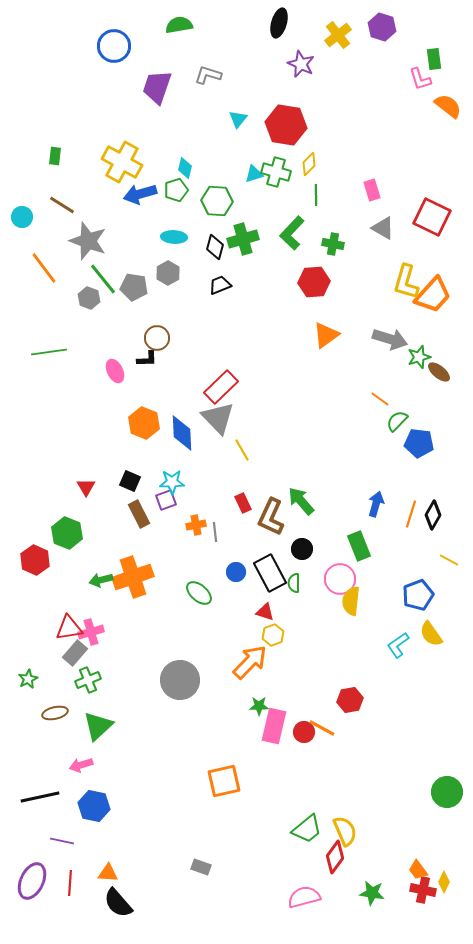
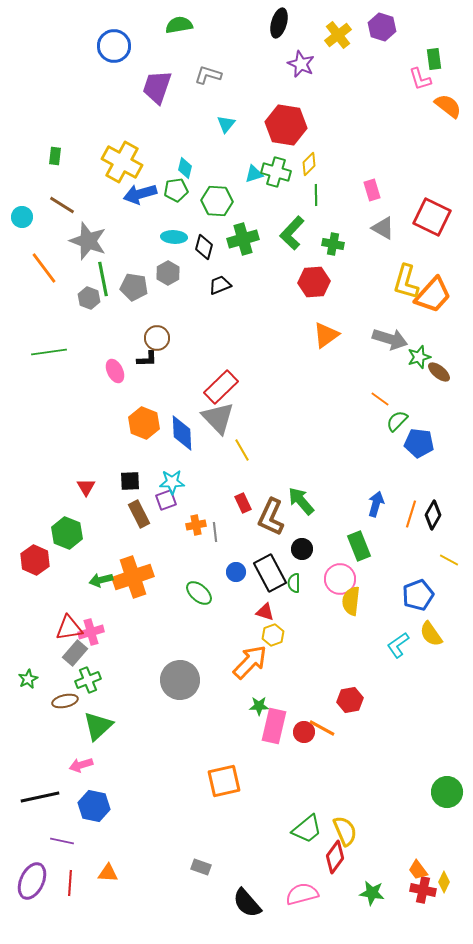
cyan triangle at (238, 119): moved 12 px left, 5 px down
green pentagon at (176, 190): rotated 10 degrees clockwise
black diamond at (215, 247): moved 11 px left
green line at (103, 279): rotated 28 degrees clockwise
black square at (130, 481): rotated 25 degrees counterclockwise
brown ellipse at (55, 713): moved 10 px right, 12 px up
pink semicircle at (304, 897): moved 2 px left, 3 px up
black semicircle at (118, 903): moved 129 px right
